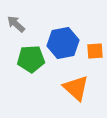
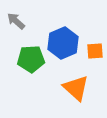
gray arrow: moved 3 px up
blue hexagon: rotated 12 degrees counterclockwise
